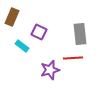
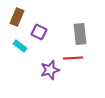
brown rectangle: moved 5 px right
cyan rectangle: moved 2 px left
